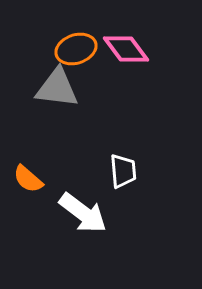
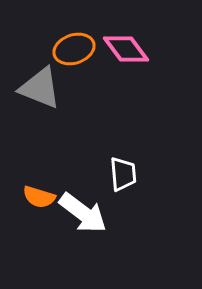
orange ellipse: moved 2 px left
gray triangle: moved 17 px left; rotated 15 degrees clockwise
white trapezoid: moved 3 px down
orange semicircle: moved 11 px right, 18 px down; rotated 24 degrees counterclockwise
